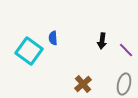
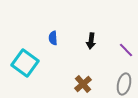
black arrow: moved 11 px left
cyan square: moved 4 px left, 12 px down
